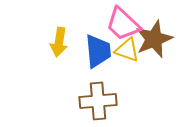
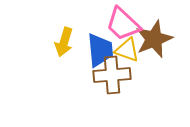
yellow arrow: moved 5 px right; rotated 8 degrees clockwise
blue trapezoid: moved 2 px right, 1 px up
brown cross: moved 14 px right, 26 px up
